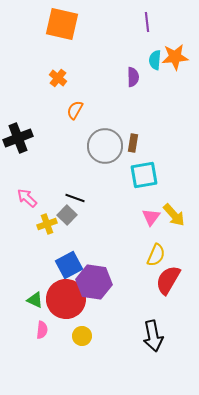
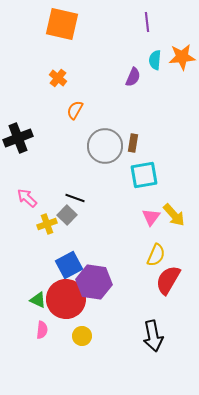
orange star: moved 7 px right
purple semicircle: rotated 24 degrees clockwise
green triangle: moved 3 px right
